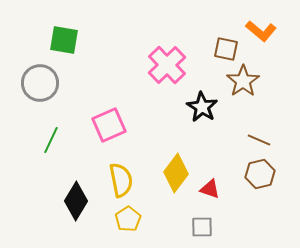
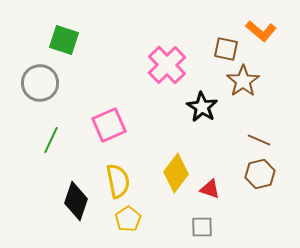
green square: rotated 8 degrees clockwise
yellow semicircle: moved 3 px left, 1 px down
black diamond: rotated 12 degrees counterclockwise
